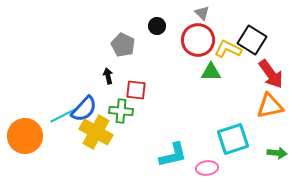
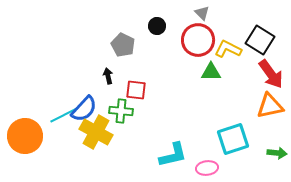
black square: moved 8 px right
